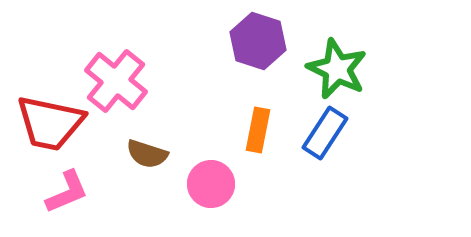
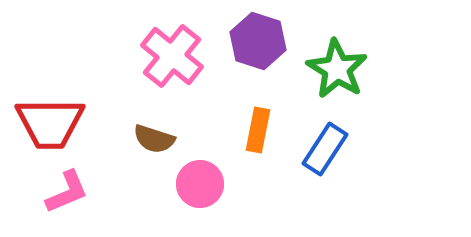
green star: rotated 6 degrees clockwise
pink cross: moved 56 px right, 25 px up
red trapezoid: rotated 12 degrees counterclockwise
blue rectangle: moved 16 px down
brown semicircle: moved 7 px right, 15 px up
pink circle: moved 11 px left
